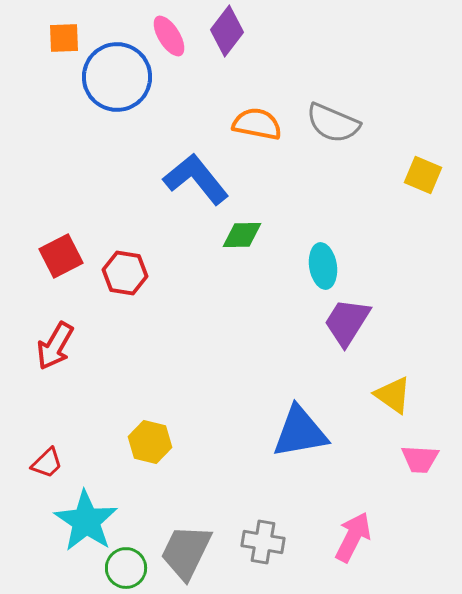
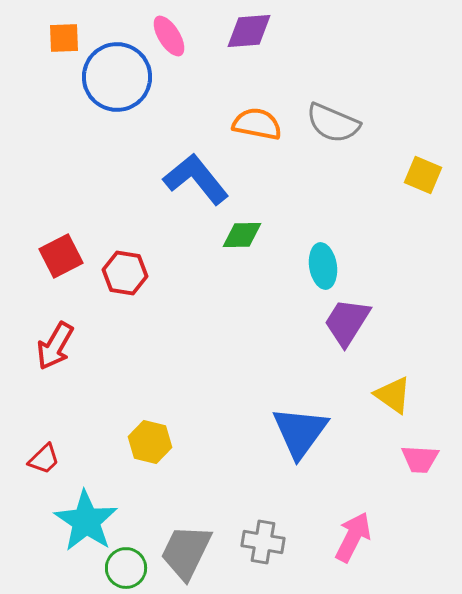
purple diamond: moved 22 px right; rotated 48 degrees clockwise
blue triangle: rotated 44 degrees counterclockwise
red trapezoid: moved 3 px left, 4 px up
